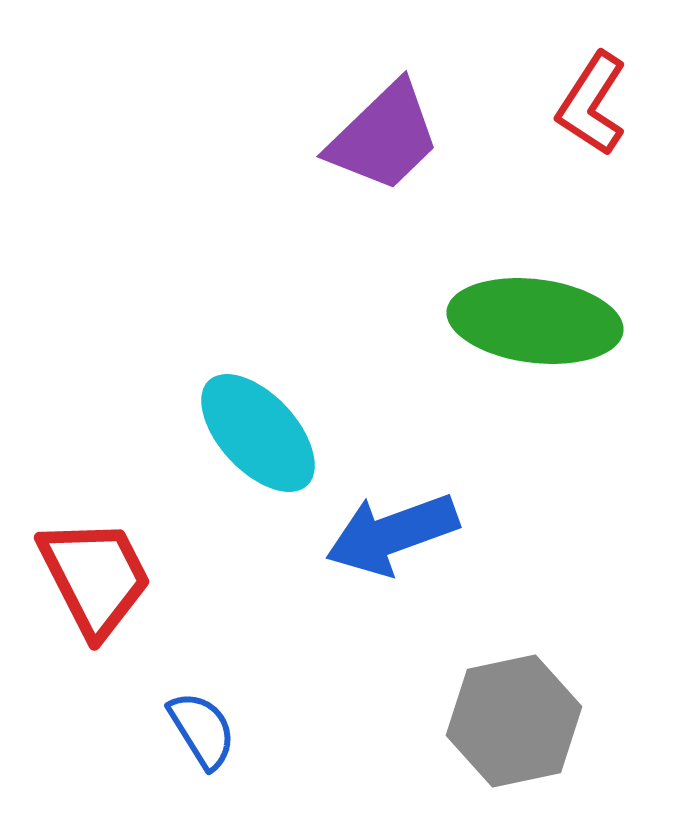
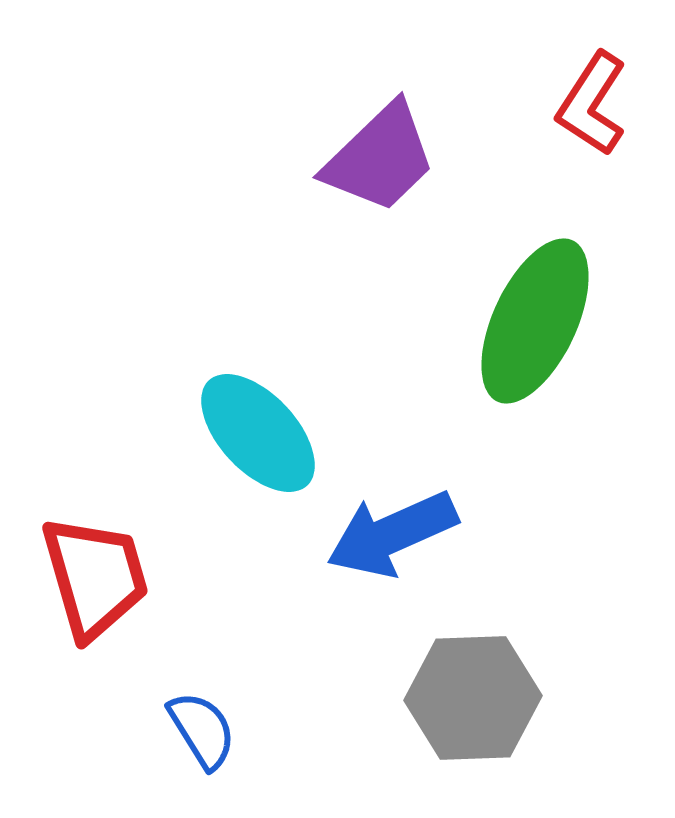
purple trapezoid: moved 4 px left, 21 px down
green ellipse: rotated 72 degrees counterclockwise
blue arrow: rotated 4 degrees counterclockwise
red trapezoid: rotated 11 degrees clockwise
gray hexagon: moved 41 px left, 23 px up; rotated 10 degrees clockwise
